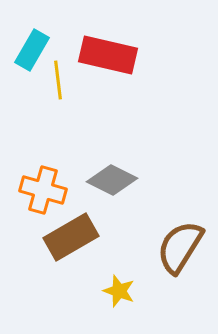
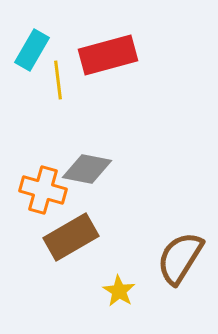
red rectangle: rotated 28 degrees counterclockwise
gray diamond: moved 25 px left, 11 px up; rotated 15 degrees counterclockwise
brown semicircle: moved 11 px down
yellow star: rotated 12 degrees clockwise
